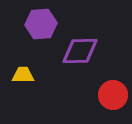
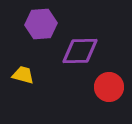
yellow trapezoid: rotated 15 degrees clockwise
red circle: moved 4 px left, 8 px up
